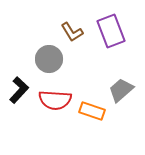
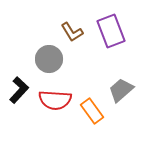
orange rectangle: rotated 35 degrees clockwise
